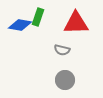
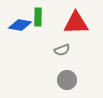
green rectangle: rotated 18 degrees counterclockwise
gray semicircle: rotated 35 degrees counterclockwise
gray circle: moved 2 px right
